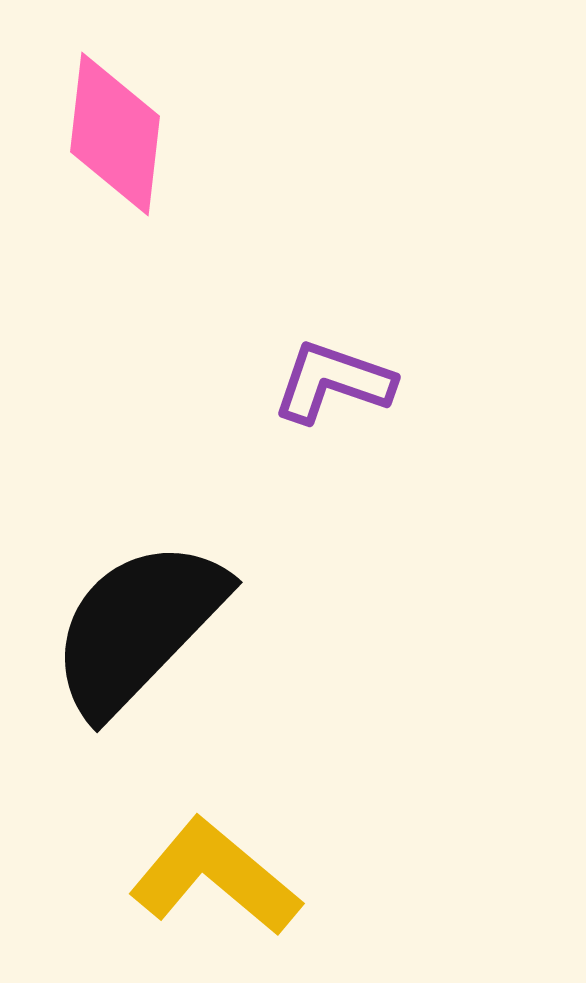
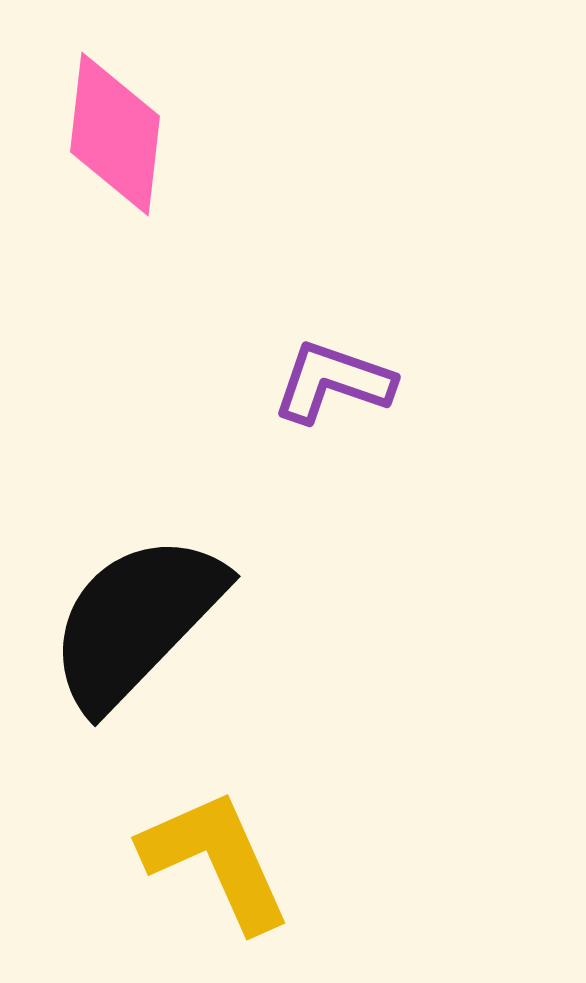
black semicircle: moved 2 px left, 6 px up
yellow L-shape: moved 1 px right, 17 px up; rotated 26 degrees clockwise
